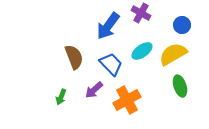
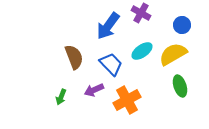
purple arrow: rotated 18 degrees clockwise
